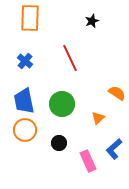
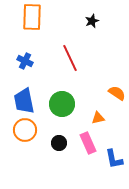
orange rectangle: moved 2 px right, 1 px up
blue cross: rotated 14 degrees counterclockwise
orange triangle: rotated 32 degrees clockwise
blue L-shape: moved 10 px down; rotated 60 degrees counterclockwise
pink rectangle: moved 18 px up
